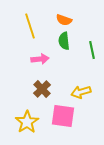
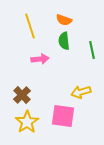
brown cross: moved 20 px left, 6 px down
